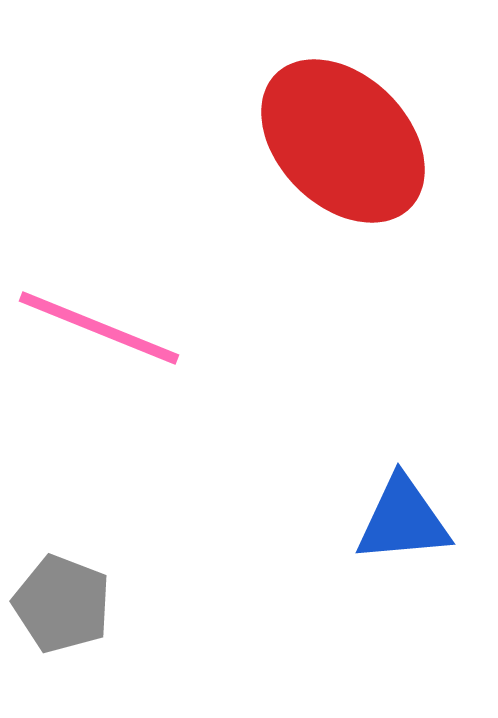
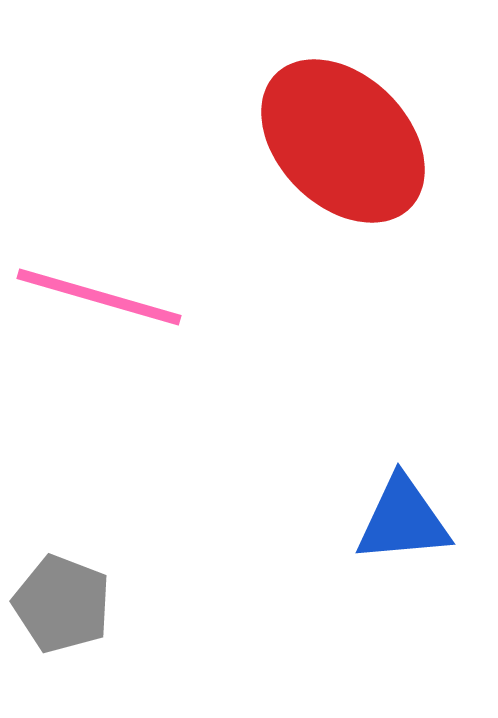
pink line: moved 31 px up; rotated 6 degrees counterclockwise
